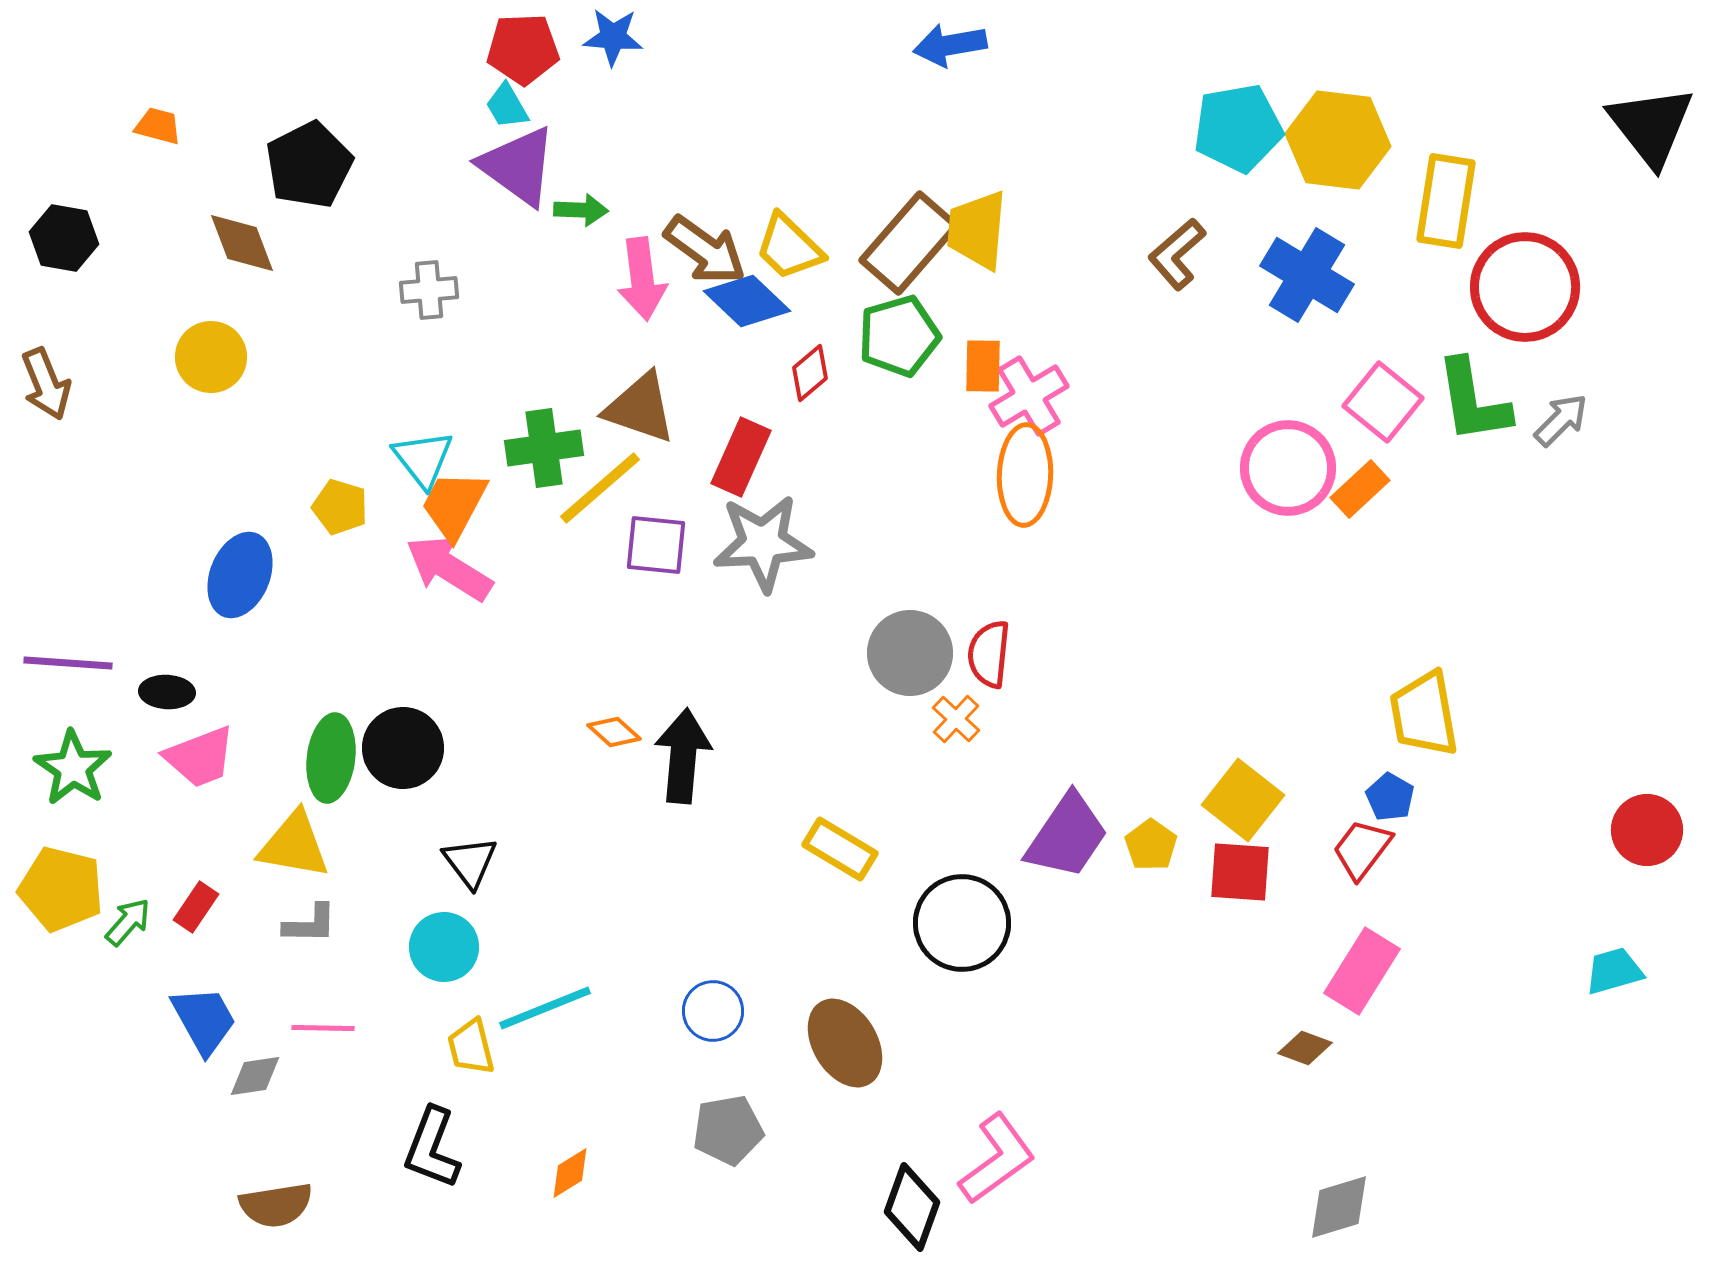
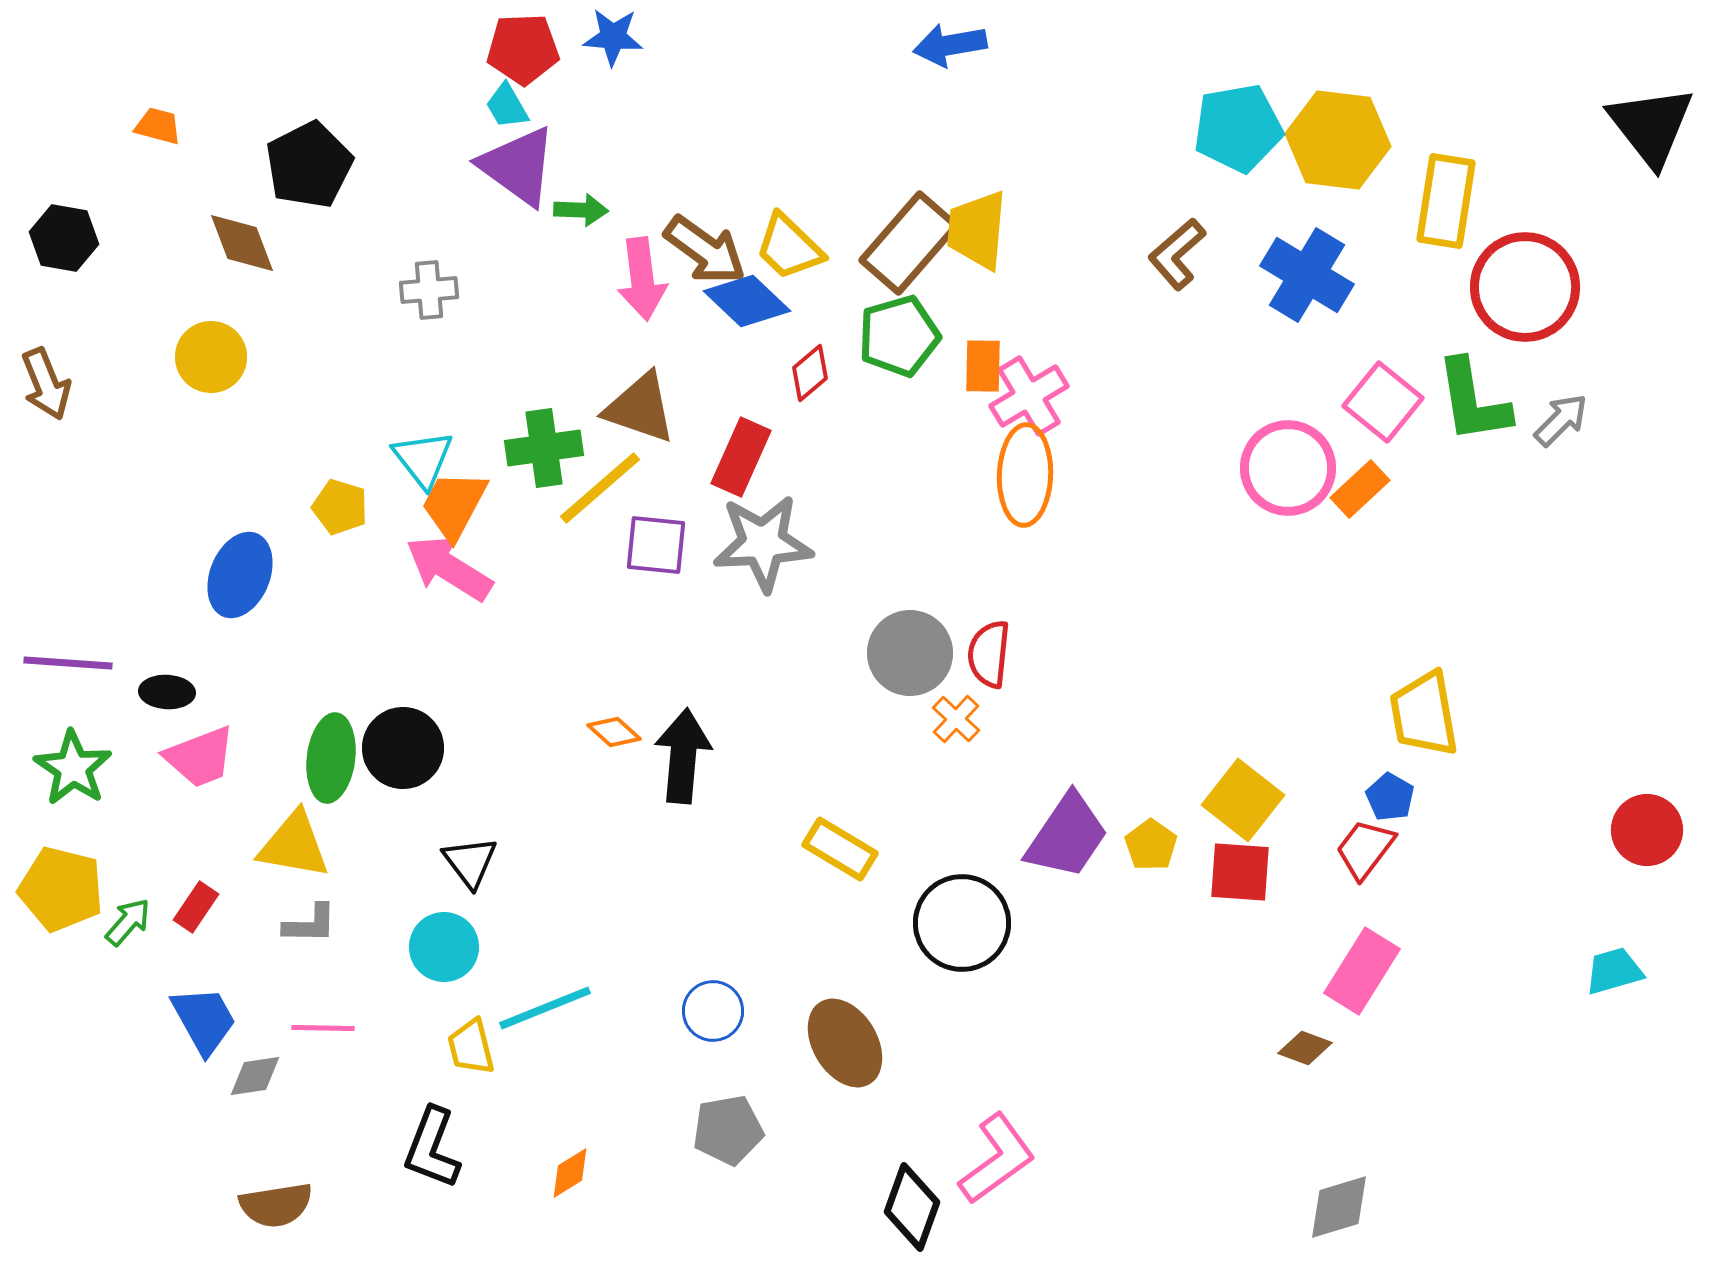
red trapezoid at (1362, 849): moved 3 px right
